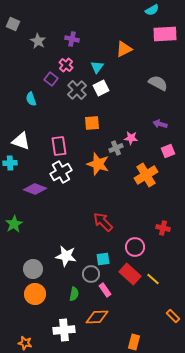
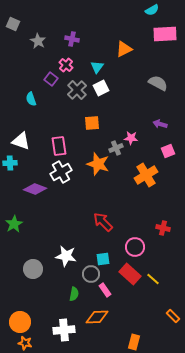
orange circle at (35, 294): moved 15 px left, 28 px down
